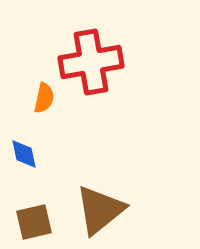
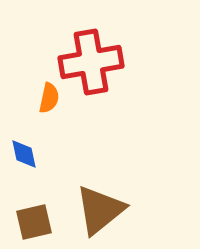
orange semicircle: moved 5 px right
